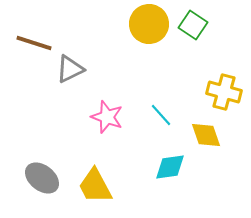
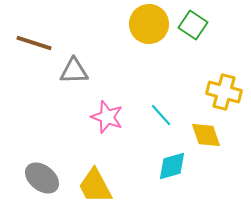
gray triangle: moved 4 px right, 2 px down; rotated 24 degrees clockwise
cyan diamond: moved 2 px right, 1 px up; rotated 8 degrees counterclockwise
